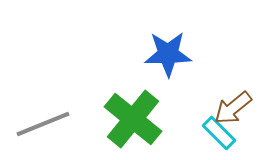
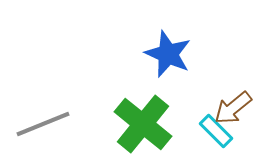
blue star: rotated 24 degrees clockwise
green cross: moved 10 px right, 5 px down
cyan rectangle: moved 3 px left, 2 px up
